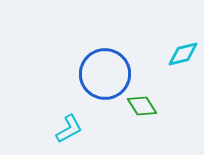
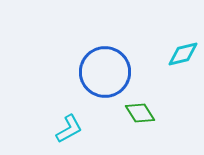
blue circle: moved 2 px up
green diamond: moved 2 px left, 7 px down
